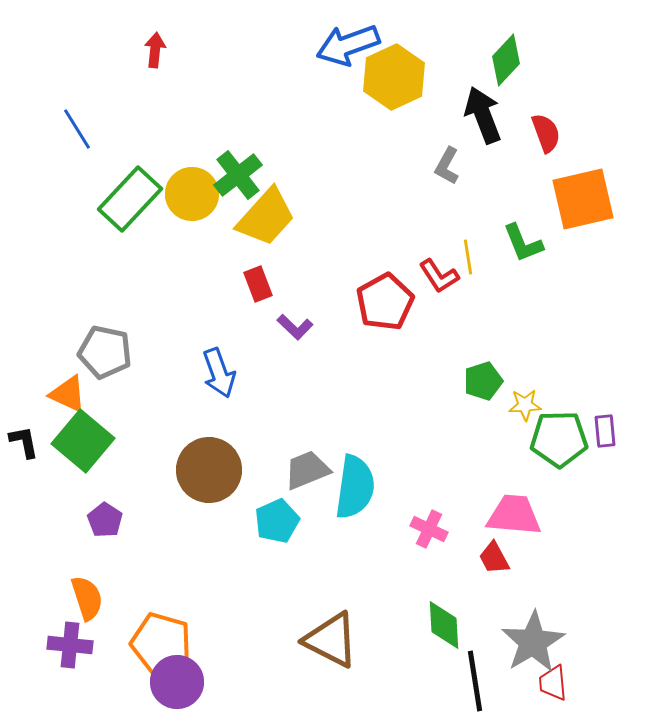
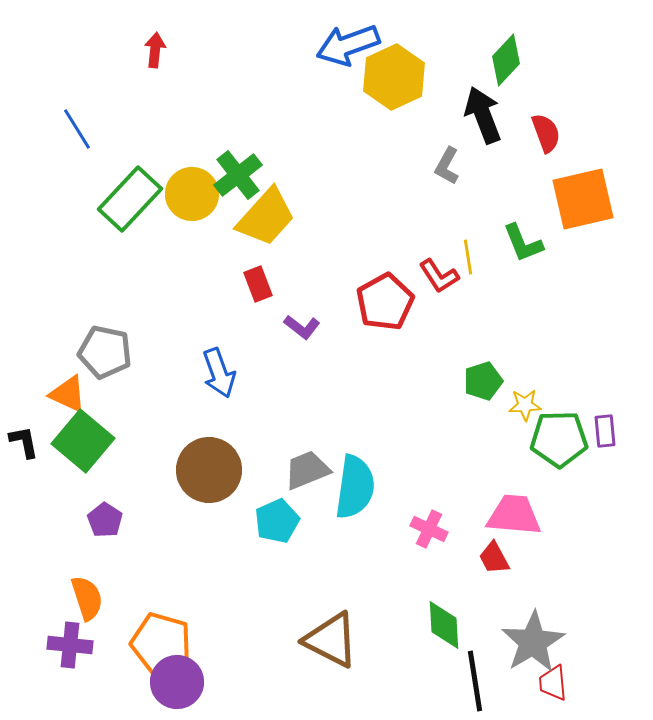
purple L-shape at (295, 327): moved 7 px right; rotated 6 degrees counterclockwise
